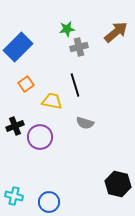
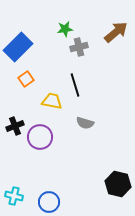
green star: moved 2 px left
orange square: moved 5 px up
